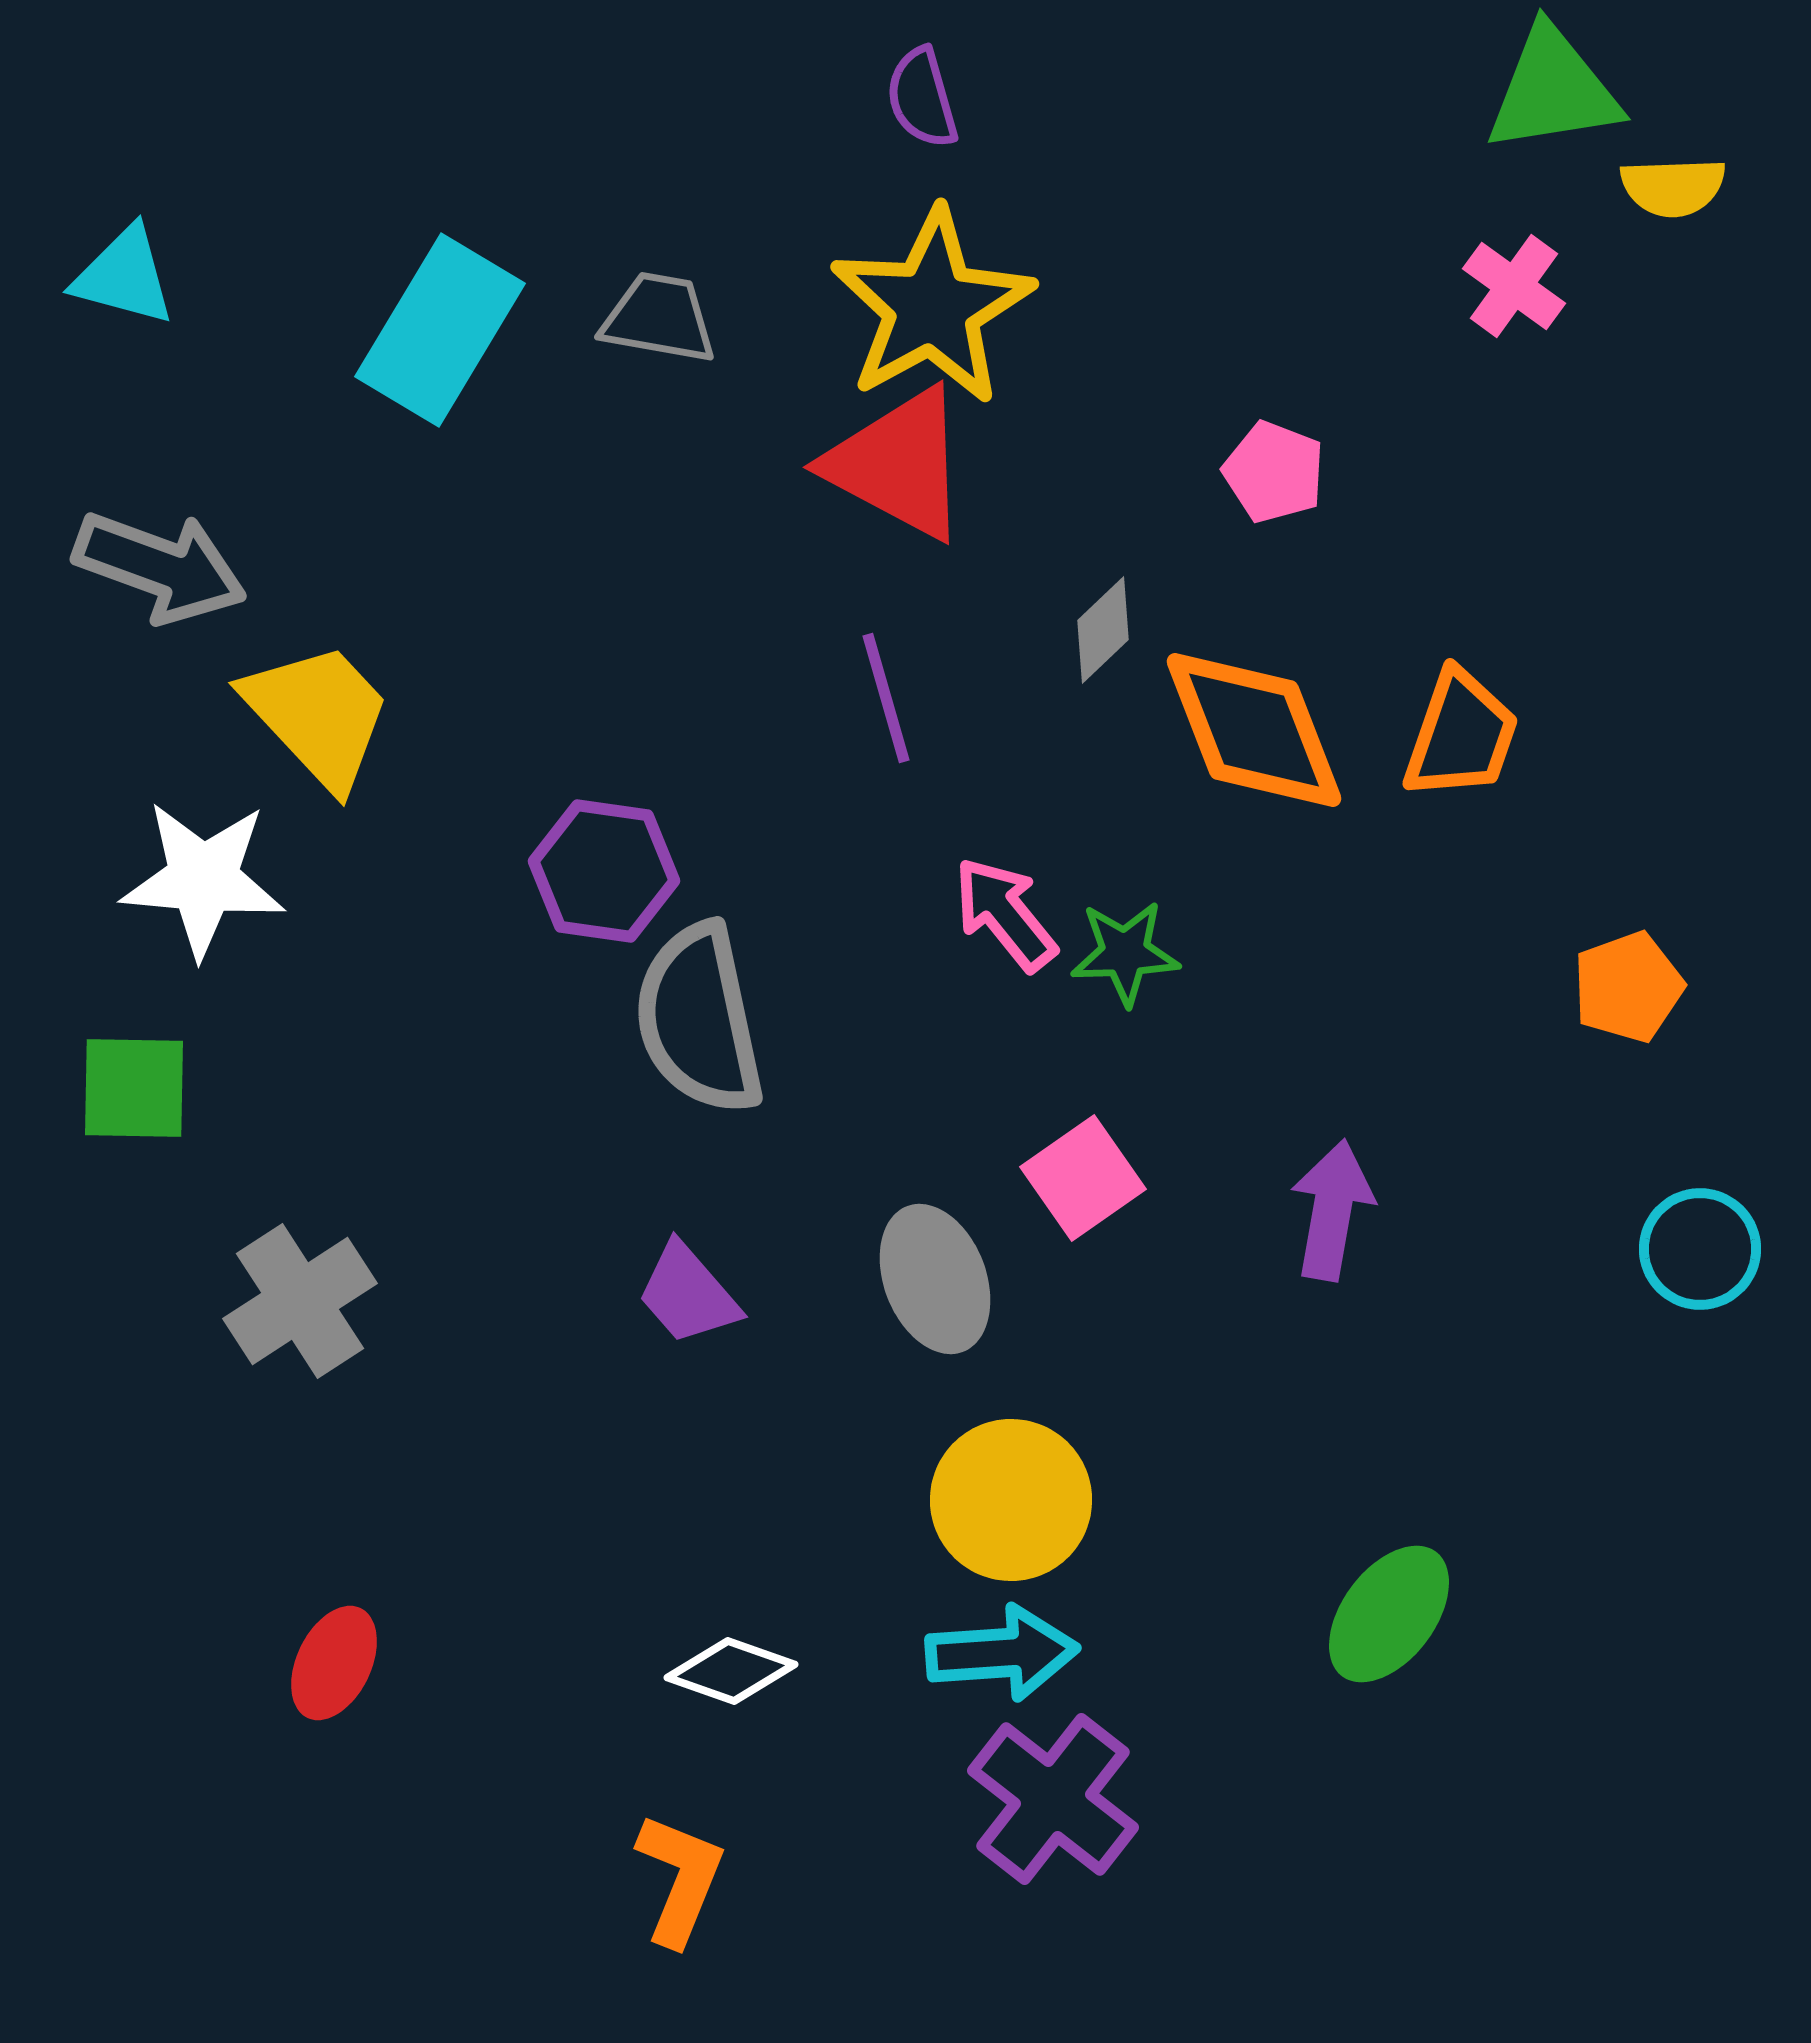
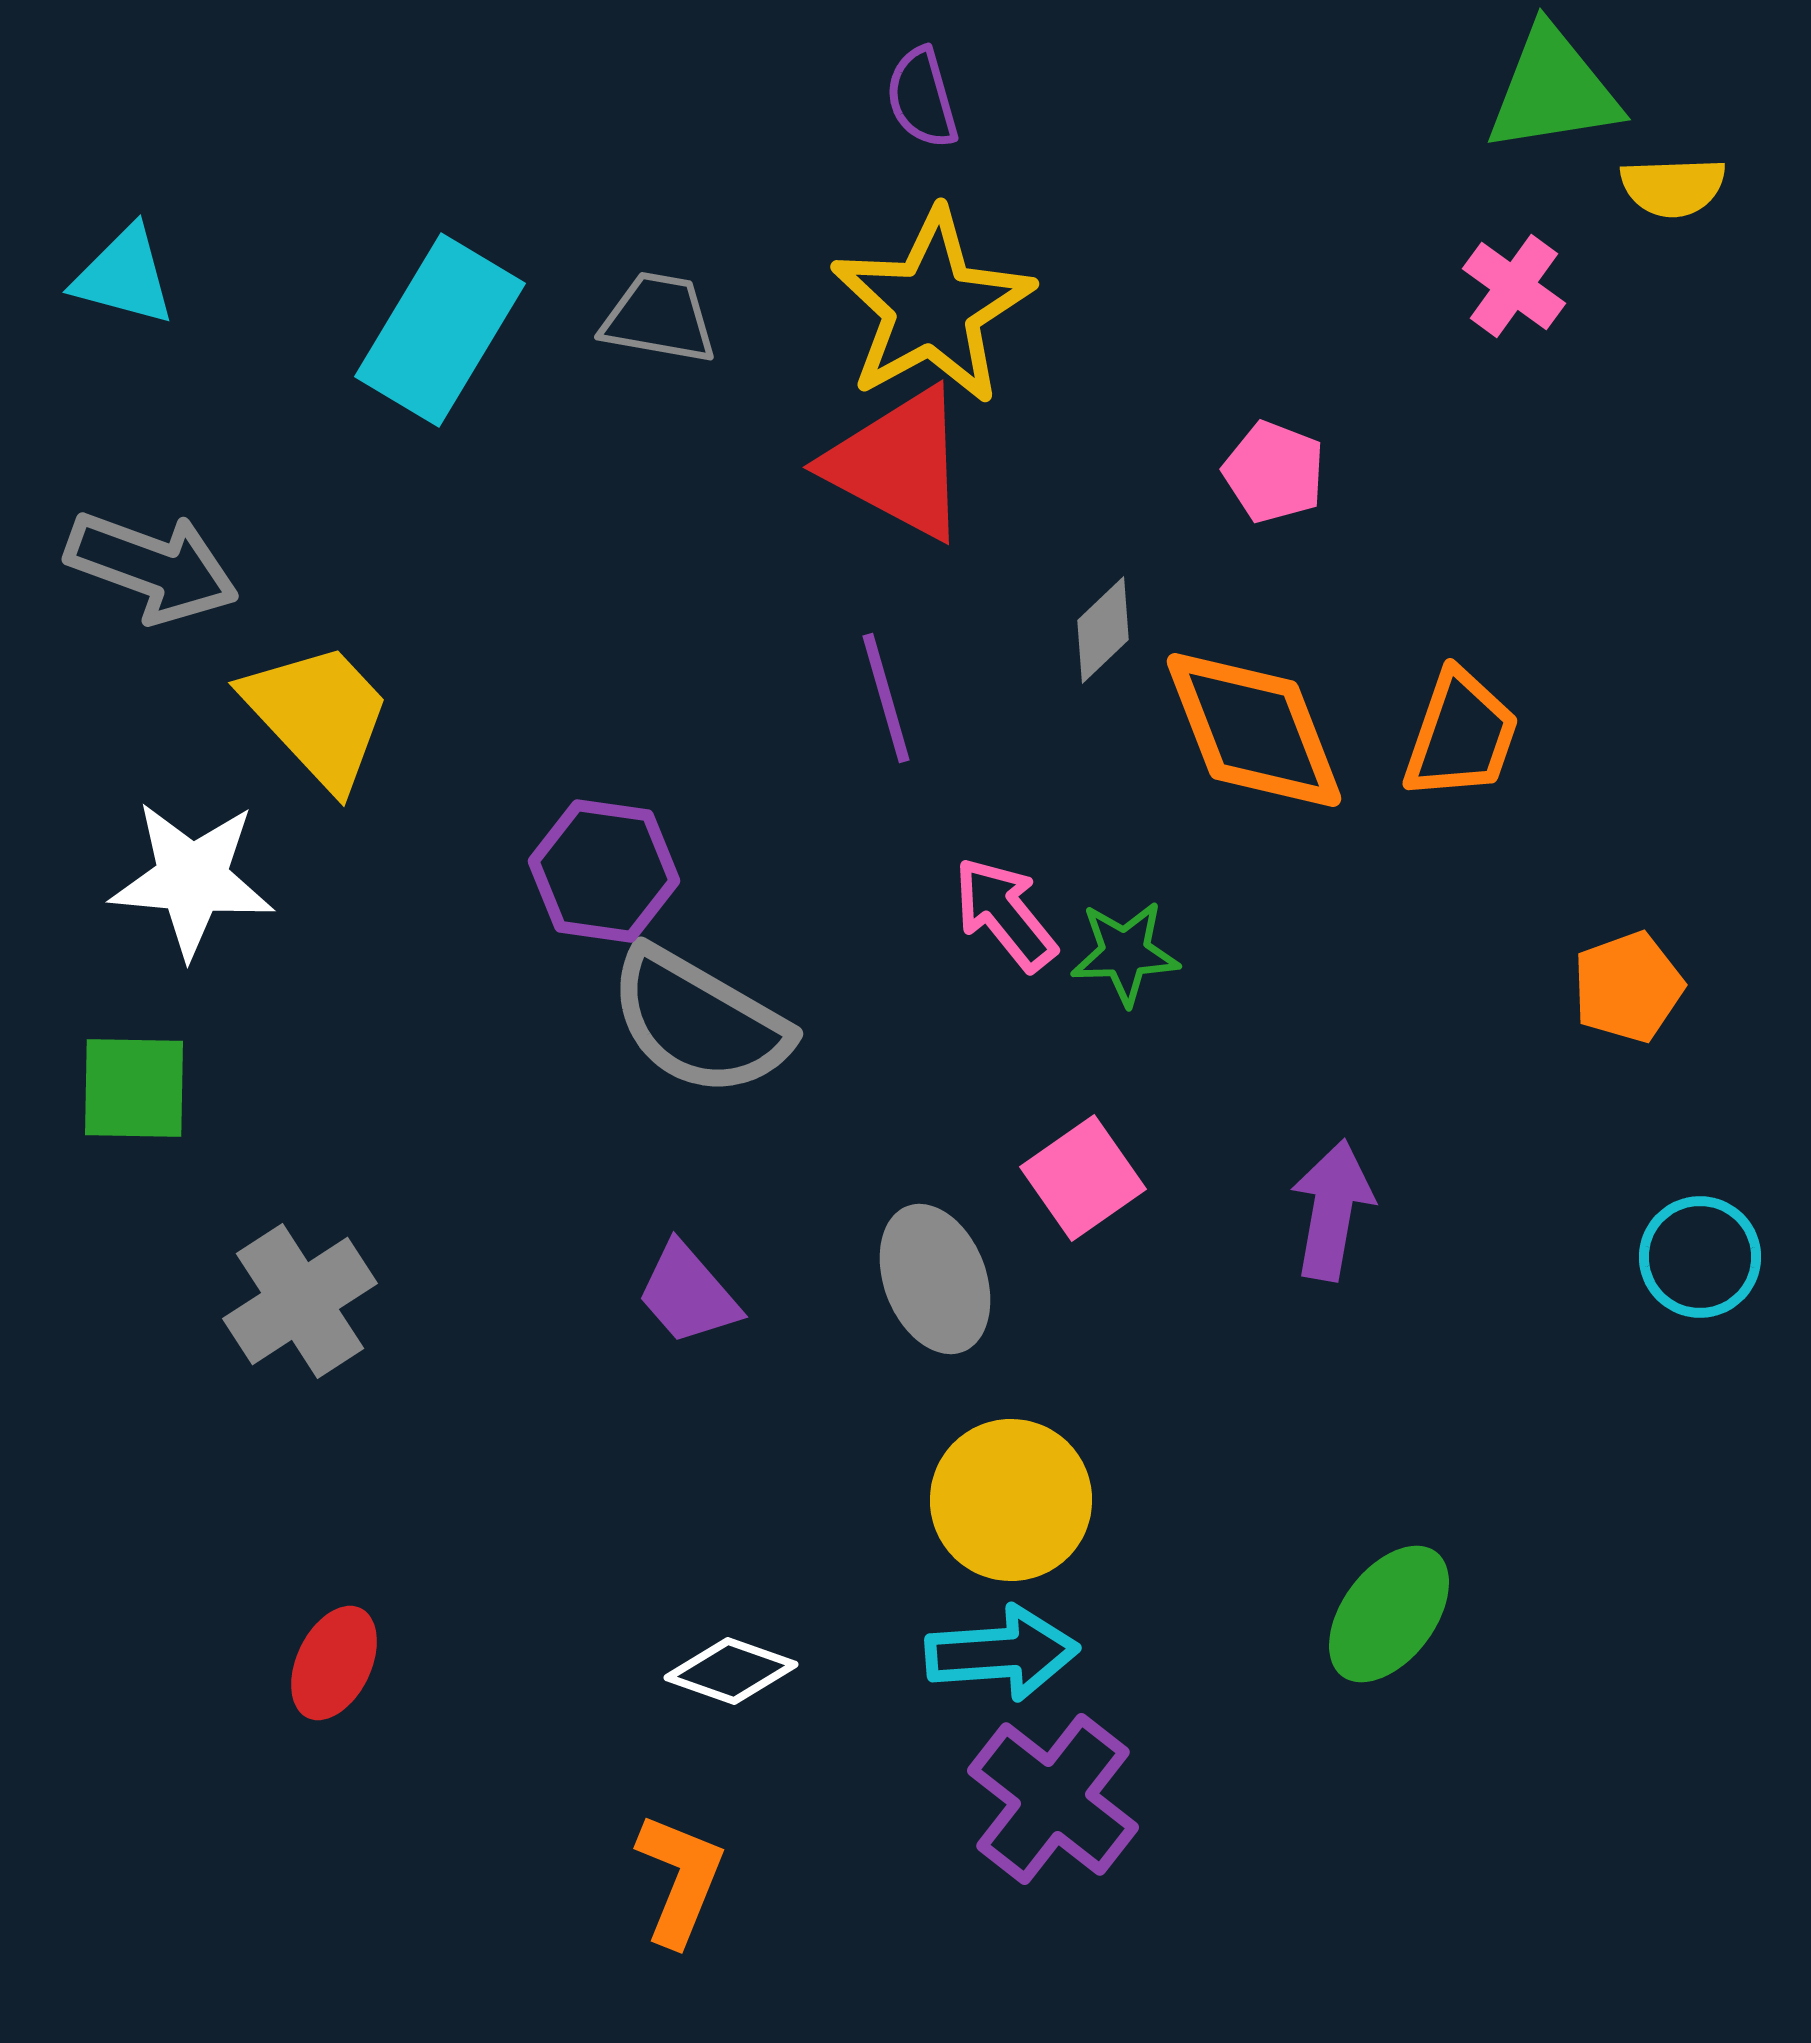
gray arrow: moved 8 px left
white star: moved 11 px left
gray semicircle: moved 3 px down; rotated 48 degrees counterclockwise
cyan circle: moved 8 px down
